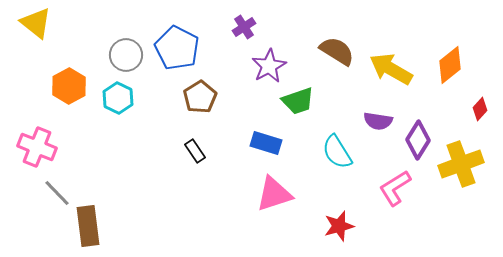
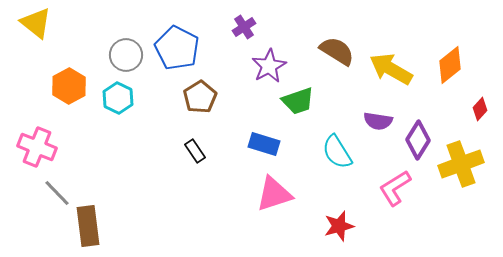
blue rectangle: moved 2 px left, 1 px down
